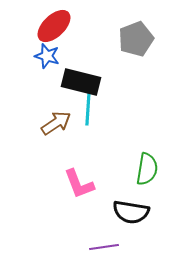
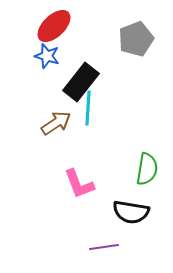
black rectangle: rotated 66 degrees counterclockwise
